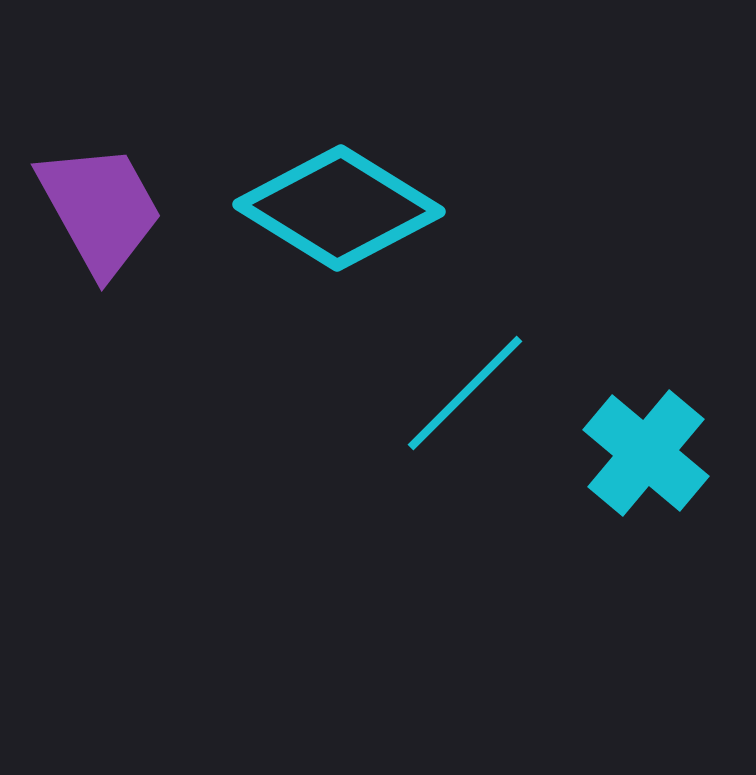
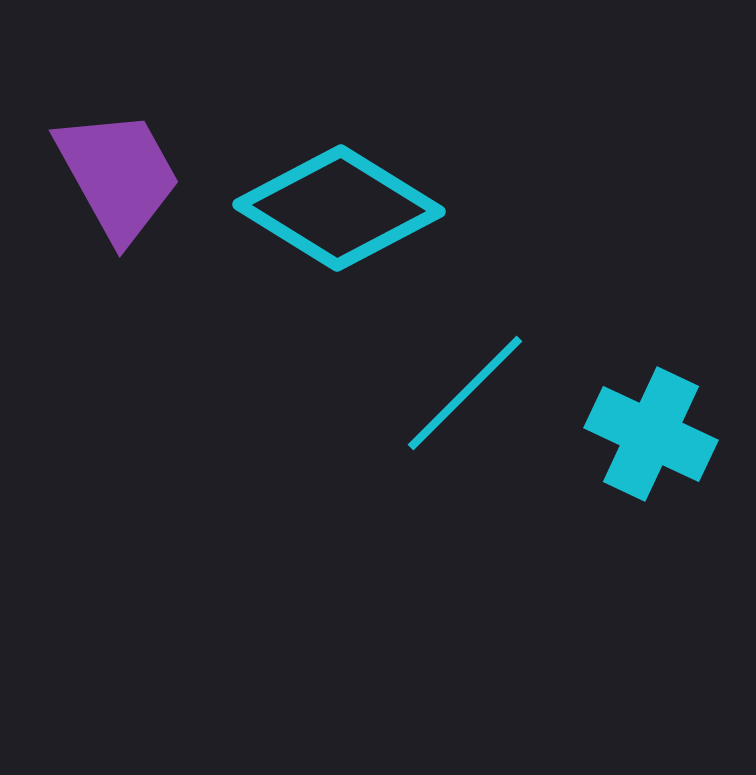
purple trapezoid: moved 18 px right, 34 px up
cyan cross: moved 5 px right, 19 px up; rotated 15 degrees counterclockwise
